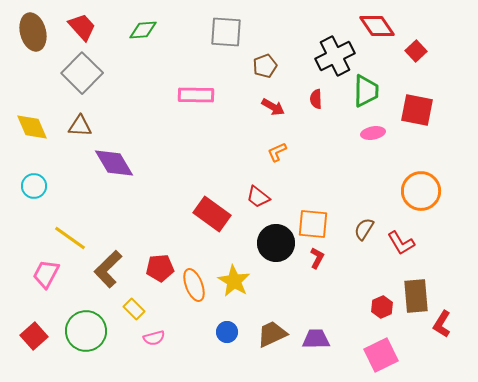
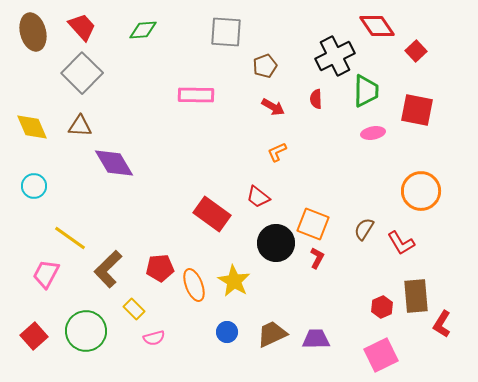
orange square at (313, 224): rotated 16 degrees clockwise
